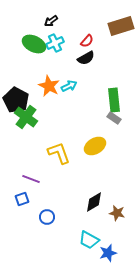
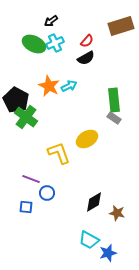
yellow ellipse: moved 8 px left, 7 px up
blue square: moved 4 px right, 8 px down; rotated 24 degrees clockwise
blue circle: moved 24 px up
